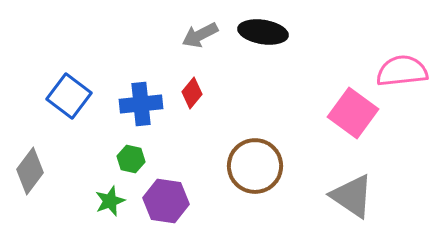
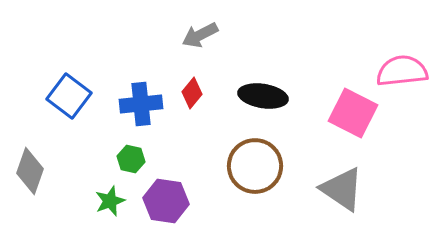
black ellipse: moved 64 px down
pink square: rotated 9 degrees counterclockwise
gray diamond: rotated 18 degrees counterclockwise
gray triangle: moved 10 px left, 7 px up
